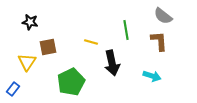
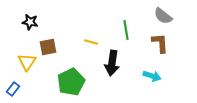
brown L-shape: moved 1 px right, 2 px down
black arrow: rotated 20 degrees clockwise
